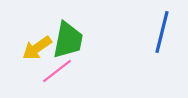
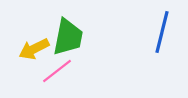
green trapezoid: moved 3 px up
yellow arrow: moved 3 px left, 1 px down; rotated 8 degrees clockwise
